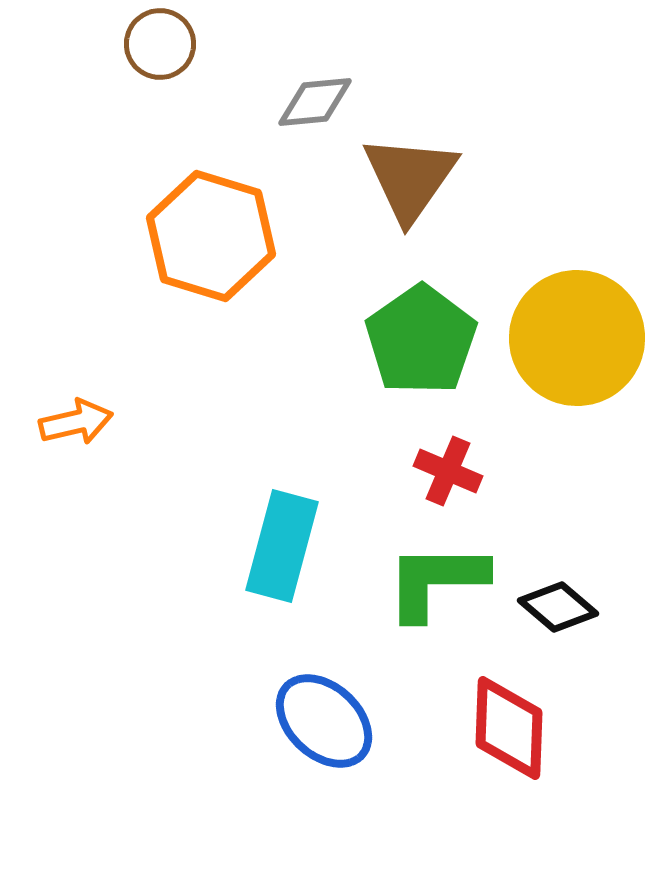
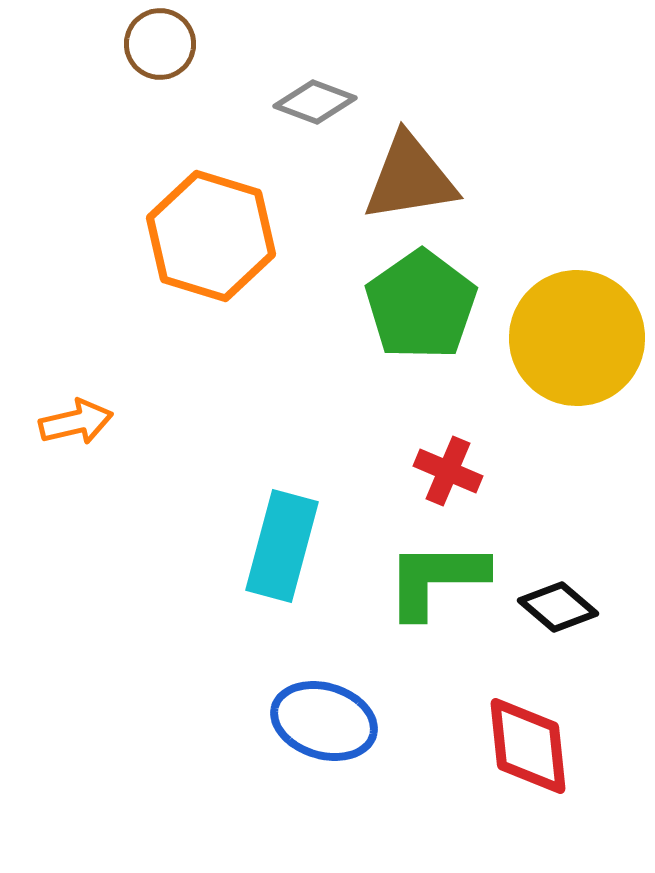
gray diamond: rotated 26 degrees clockwise
brown triangle: rotated 46 degrees clockwise
green pentagon: moved 35 px up
green L-shape: moved 2 px up
blue ellipse: rotated 26 degrees counterclockwise
red diamond: moved 19 px right, 18 px down; rotated 8 degrees counterclockwise
